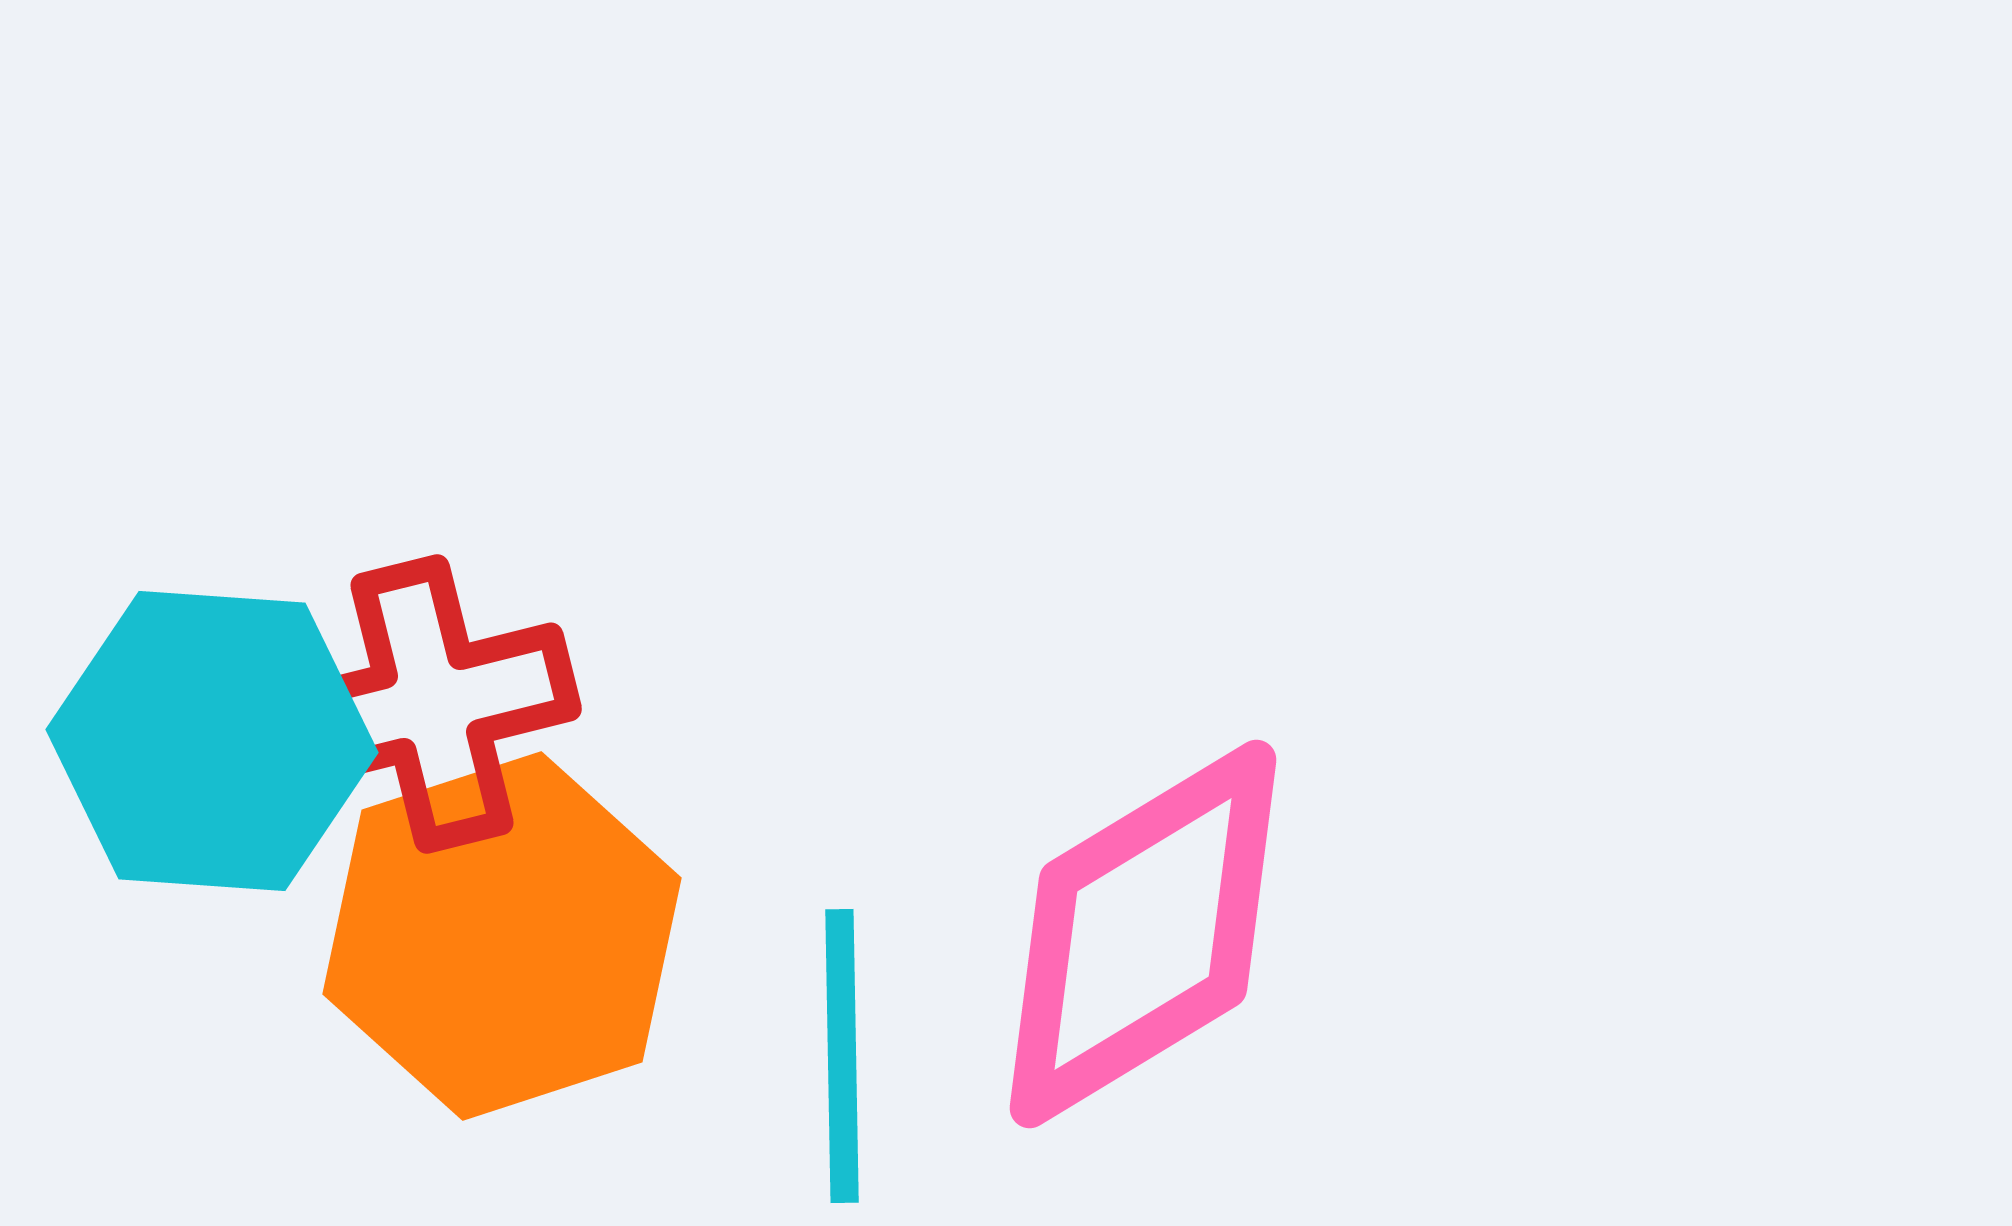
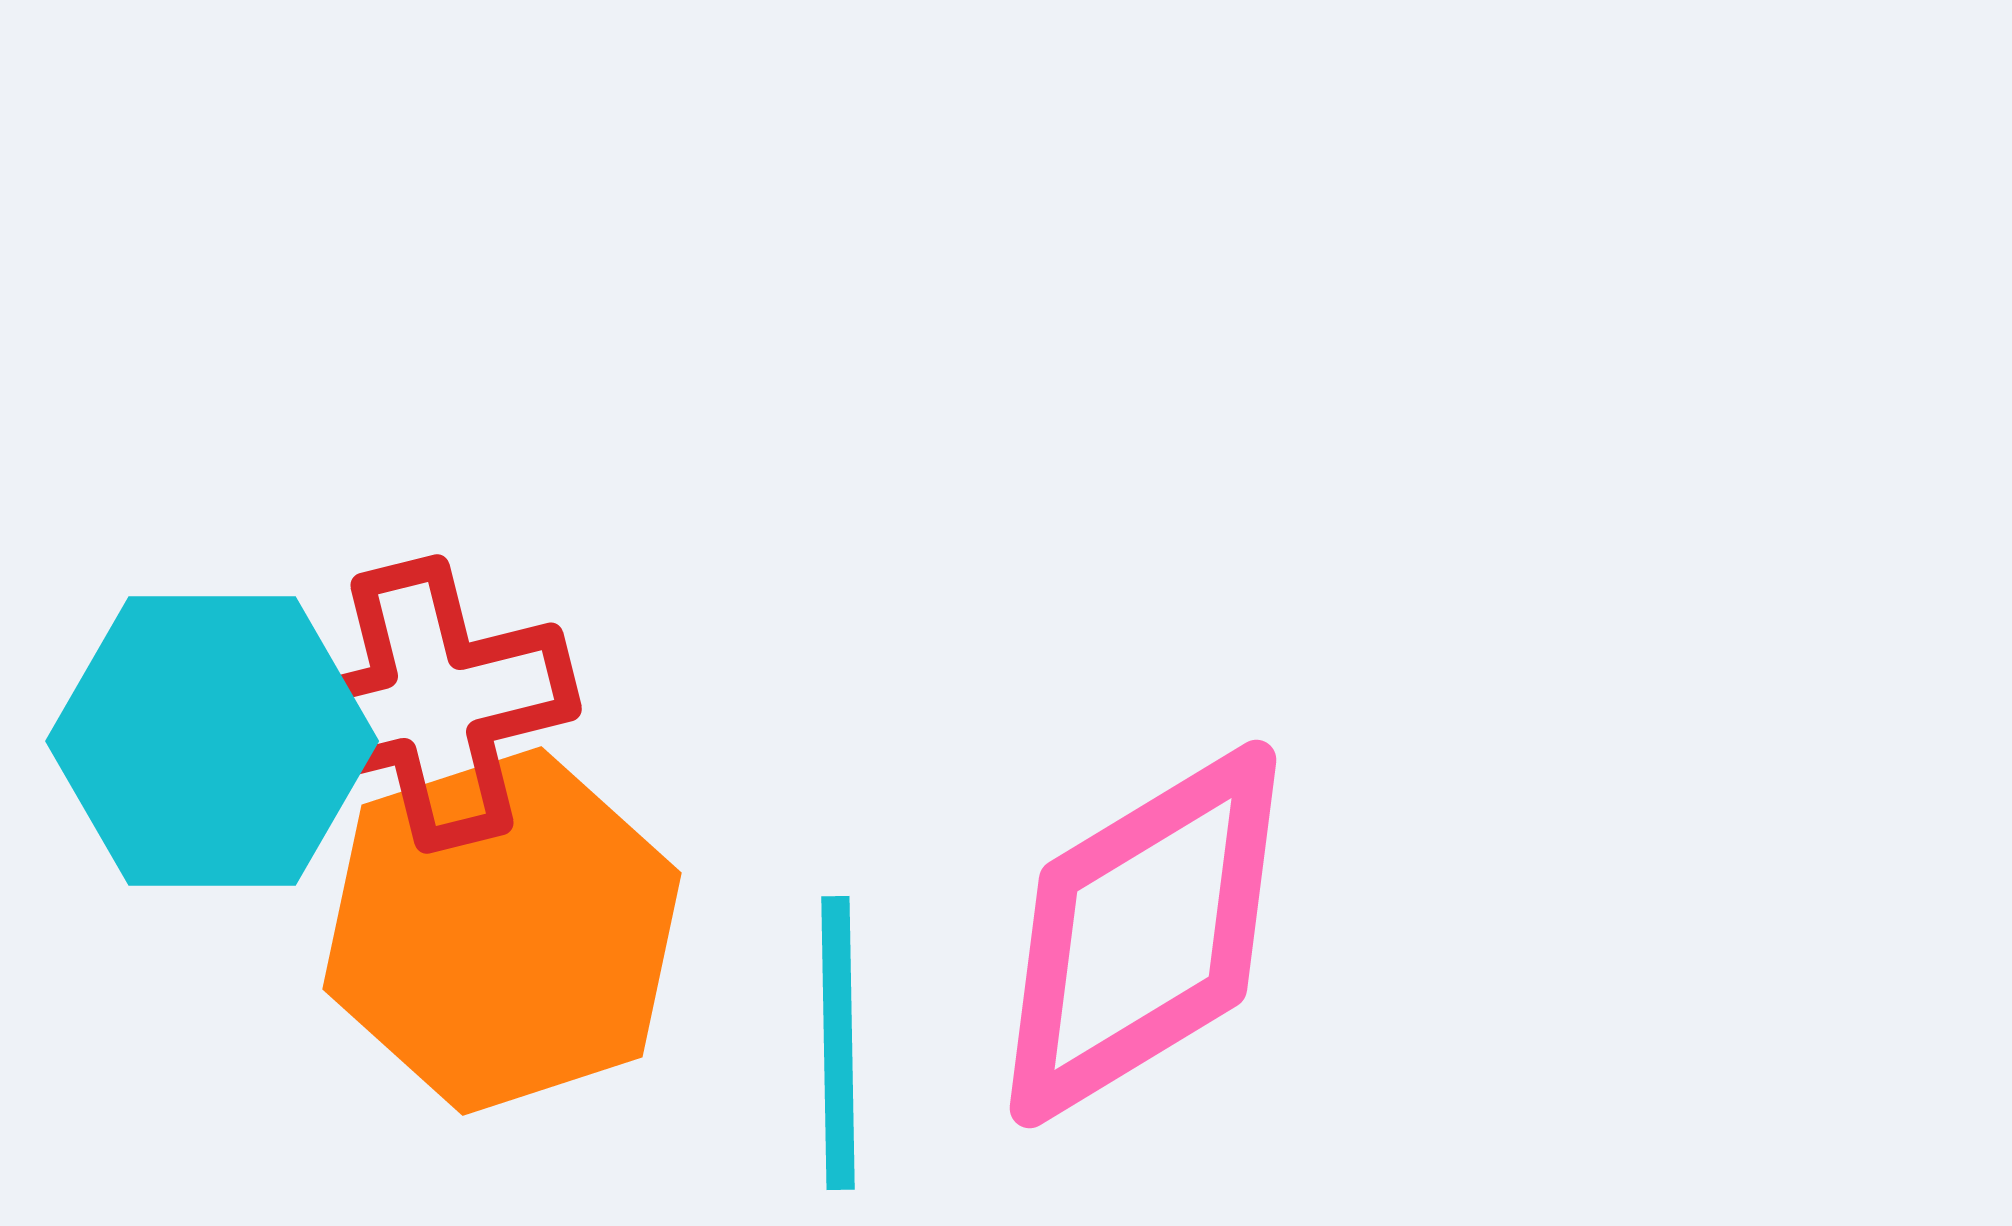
cyan hexagon: rotated 4 degrees counterclockwise
orange hexagon: moved 5 px up
cyan line: moved 4 px left, 13 px up
